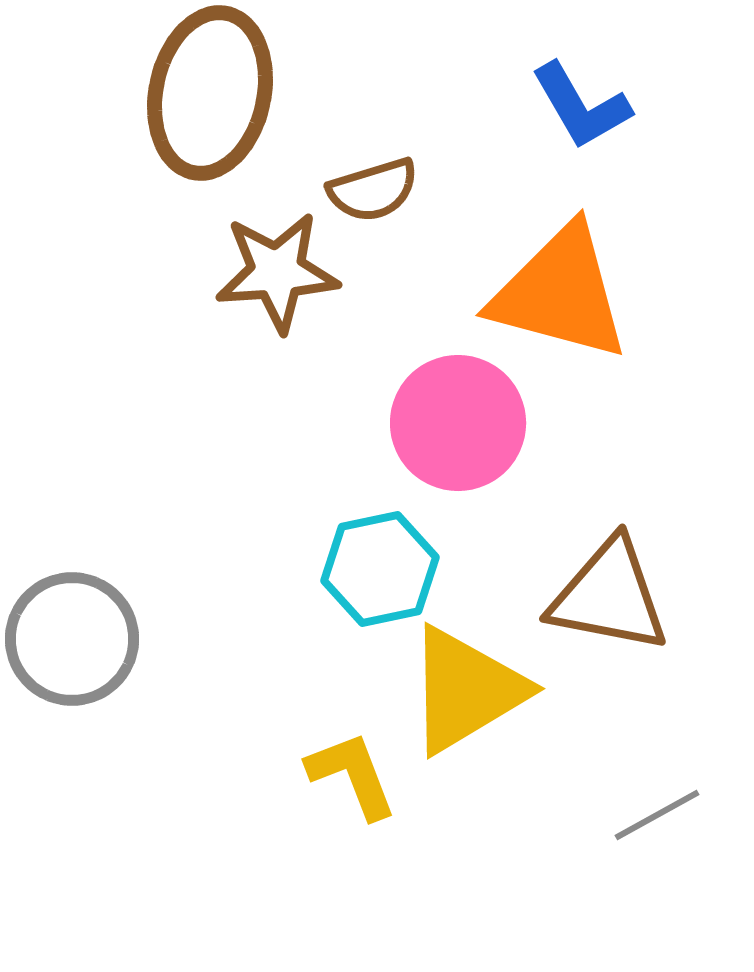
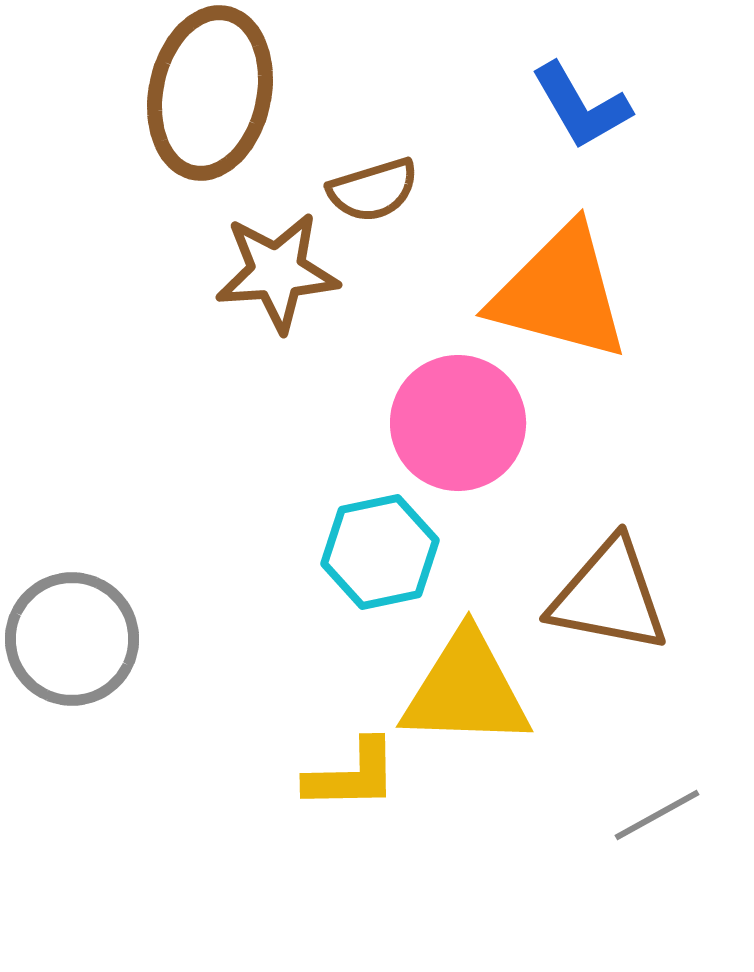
cyan hexagon: moved 17 px up
yellow triangle: rotated 33 degrees clockwise
yellow L-shape: rotated 110 degrees clockwise
